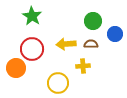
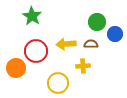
green circle: moved 4 px right, 1 px down
red circle: moved 4 px right, 2 px down
